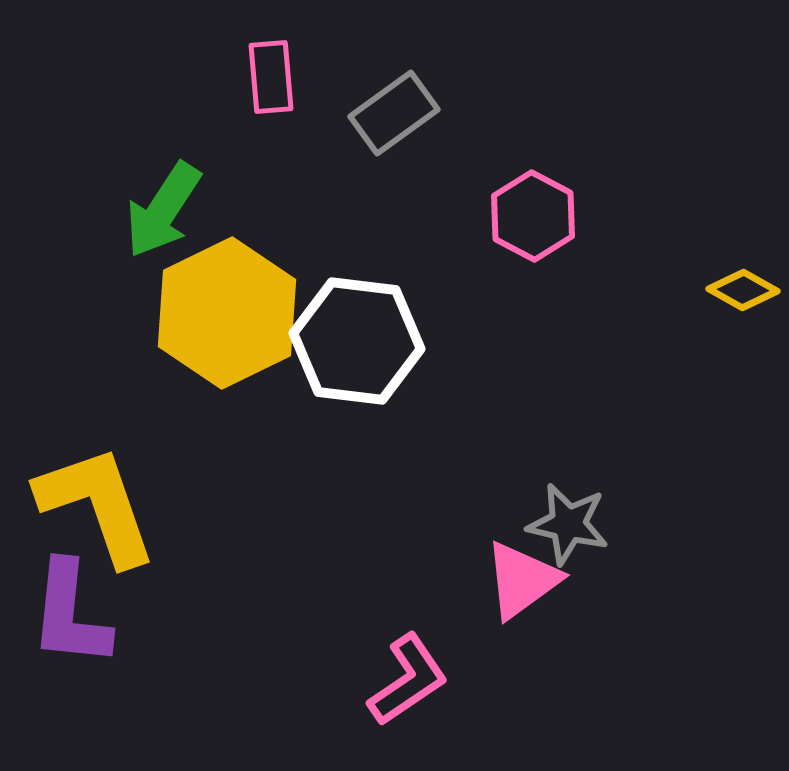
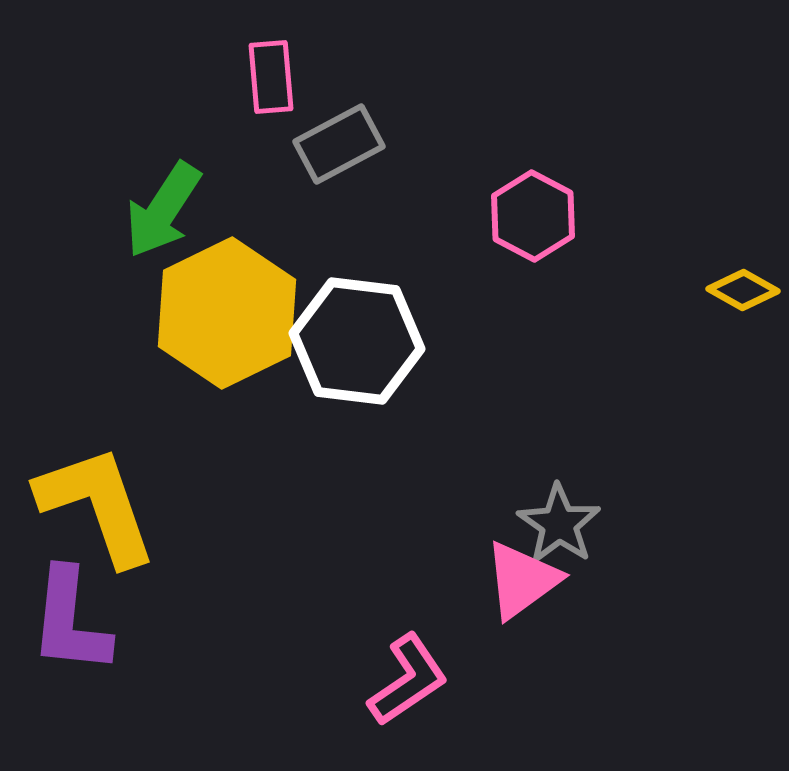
gray rectangle: moved 55 px left, 31 px down; rotated 8 degrees clockwise
gray star: moved 9 px left; rotated 22 degrees clockwise
purple L-shape: moved 7 px down
